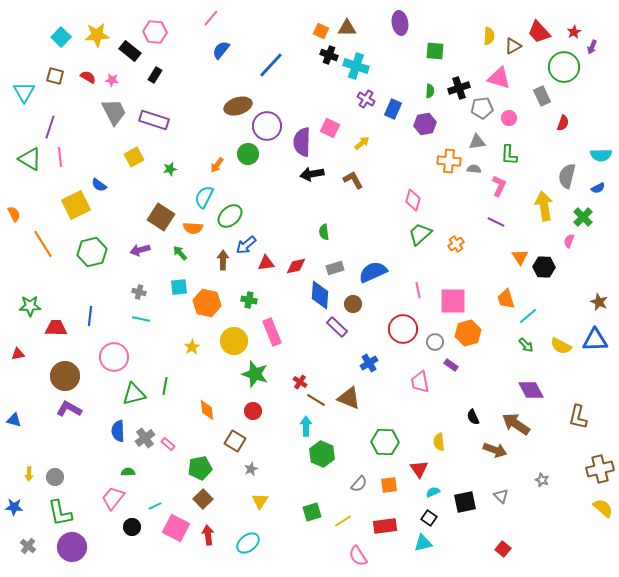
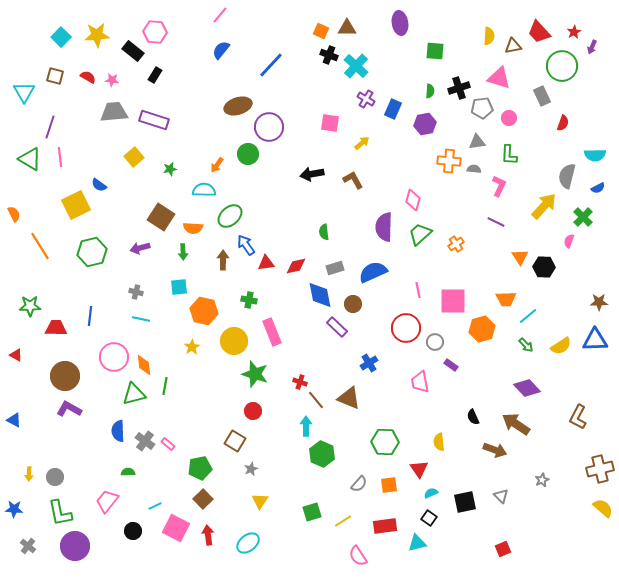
pink line at (211, 18): moved 9 px right, 3 px up
brown triangle at (513, 46): rotated 18 degrees clockwise
black rectangle at (130, 51): moved 3 px right
cyan cross at (356, 66): rotated 25 degrees clockwise
green circle at (564, 67): moved 2 px left, 1 px up
gray trapezoid at (114, 112): rotated 68 degrees counterclockwise
purple circle at (267, 126): moved 2 px right, 1 px down
pink square at (330, 128): moved 5 px up; rotated 18 degrees counterclockwise
purple semicircle at (302, 142): moved 82 px right, 85 px down
cyan semicircle at (601, 155): moved 6 px left
yellow square at (134, 157): rotated 12 degrees counterclockwise
cyan semicircle at (204, 197): moved 7 px up; rotated 65 degrees clockwise
yellow arrow at (544, 206): rotated 52 degrees clockwise
orange line at (43, 244): moved 3 px left, 2 px down
blue arrow at (246, 245): rotated 95 degrees clockwise
purple arrow at (140, 250): moved 2 px up
green arrow at (180, 253): moved 3 px right, 1 px up; rotated 140 degrees counterclockwise
gray cross at (139, 292): moved 3 px left
blue diamond at (320, 295): rotated 16 degrees counterclockwise
orange trapezoid at (506, 299): rotated 75 degrees counterclockwise
brown star at (599, 302): rotated 24 degrees counterclockwise
orange hexagon at (207, 303): moved 3 px left, 8 px down
red circle at (403, 329): moved 3 px right, 1 px up
orange hexagon at (468, 333): moved 14 px right, 4 px up
yellow semicircle at (561, 346): rotated 60 degrees counterclockwise
red triangle at (18, 354): moved 2 px left, 1 px down; rotated 40 degrees clockwise
red cross at (300, 382): rotated 16 degrees counterclockwise
purple diamond at (531, 390): moved 4 px left, 2 px up; rotated 16 degrees counterclockwise
brown line at (316, 400): rotated 18 degrees clockwise
orange diamond at (207, 410): moved 63 px left, 45 px up
brown L-shape at (578, 417): rotated 15 degrees clockwise
blue triangle at (14, 420): rotated 14 degrees clockwise
gray cross at (145, 438): moved 3 px down; rotated 18 degrees counterclockwise
gray star at (542, 480): rotated 24 degrees clockwise
cyan semicircle at (433, 492): moved 2 px left, 1 px down
pink trapezoid at (113, 498): moved 6 px left, 3 px down
blue star at (14, 507): moved 2 px down
black circle at (132, 527): moved 1 px right, 4 px down
cyan triangle at (423, 543): moved 6 px left
purple circle at (72, 547): moved 3 px right, 1 px up
red square at (503, 549): rotated 28 degrees clockwise
